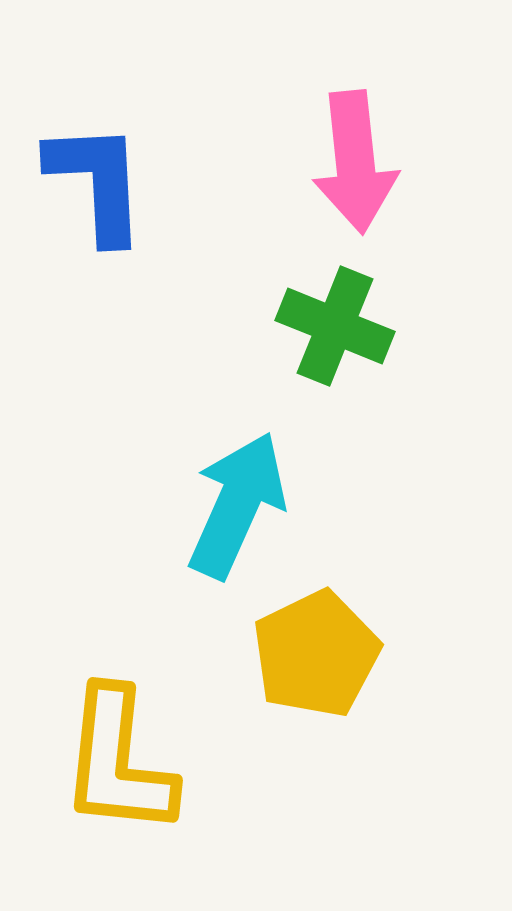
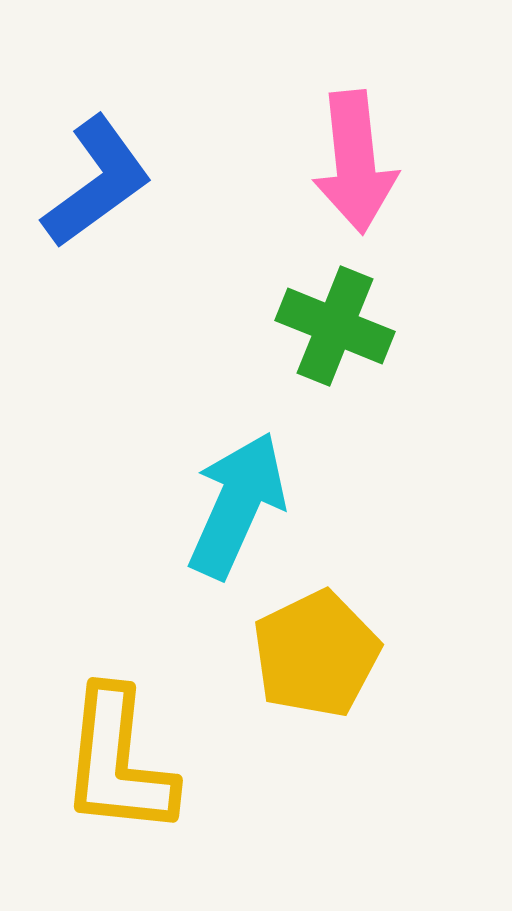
blue L-shape: rotated 57 degrees clockwise
